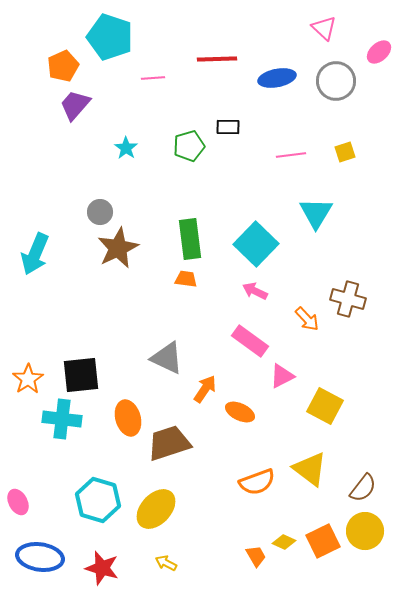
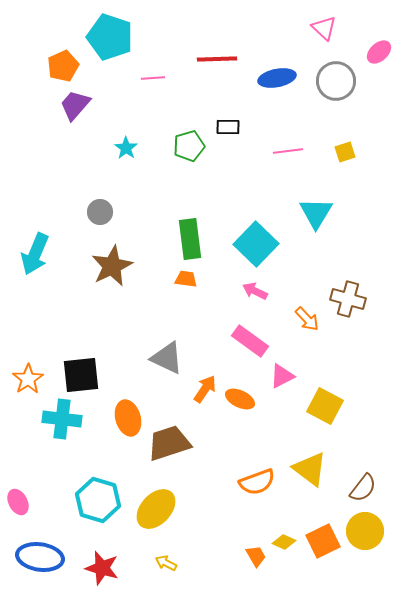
pink line at (291, 155): moved 3 px left, 4 px up
brown star at (118, 248): moved 6 px left, 18 px down
orange ellipse at (240, 412): moved 13 px up
